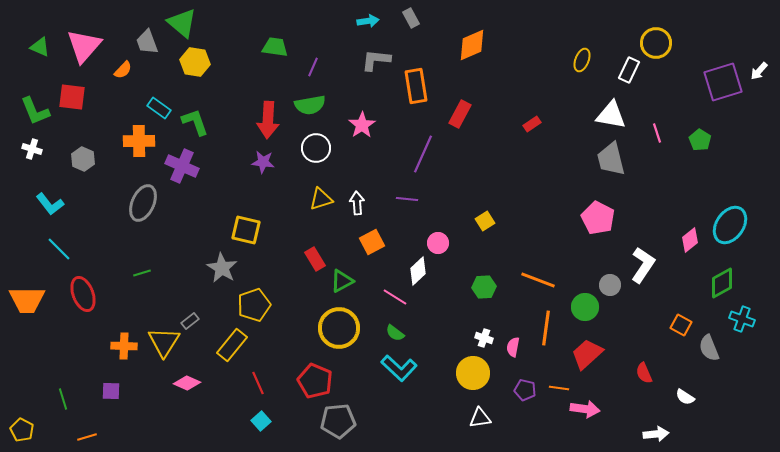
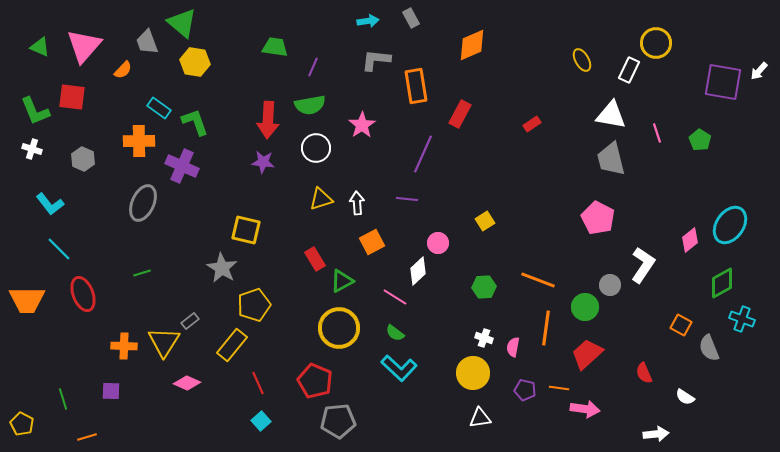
yellow ellipse at (582, 60): rotated 50 degrees counterclockwise
purple square at (723, 82): rotated 27 degrees clockwise
yellow pentagon at (22, 430): moved 6 px up
